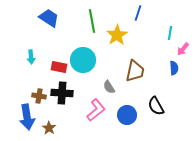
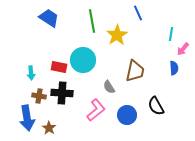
blue line: rotated 42 degrees counterclockwise
cyan line: moved 1 px right, 1 px down
cyan arrow: moved 16 px down
blue arrow: moved 1 px down
